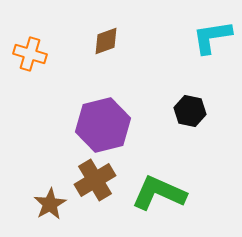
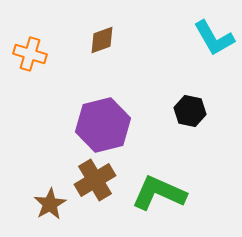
cyan L-shape: moved 2 px right, 1 px down; rotated 111 degrees counterclockwise
brown diamond: moved 4 px left, 1 px up
